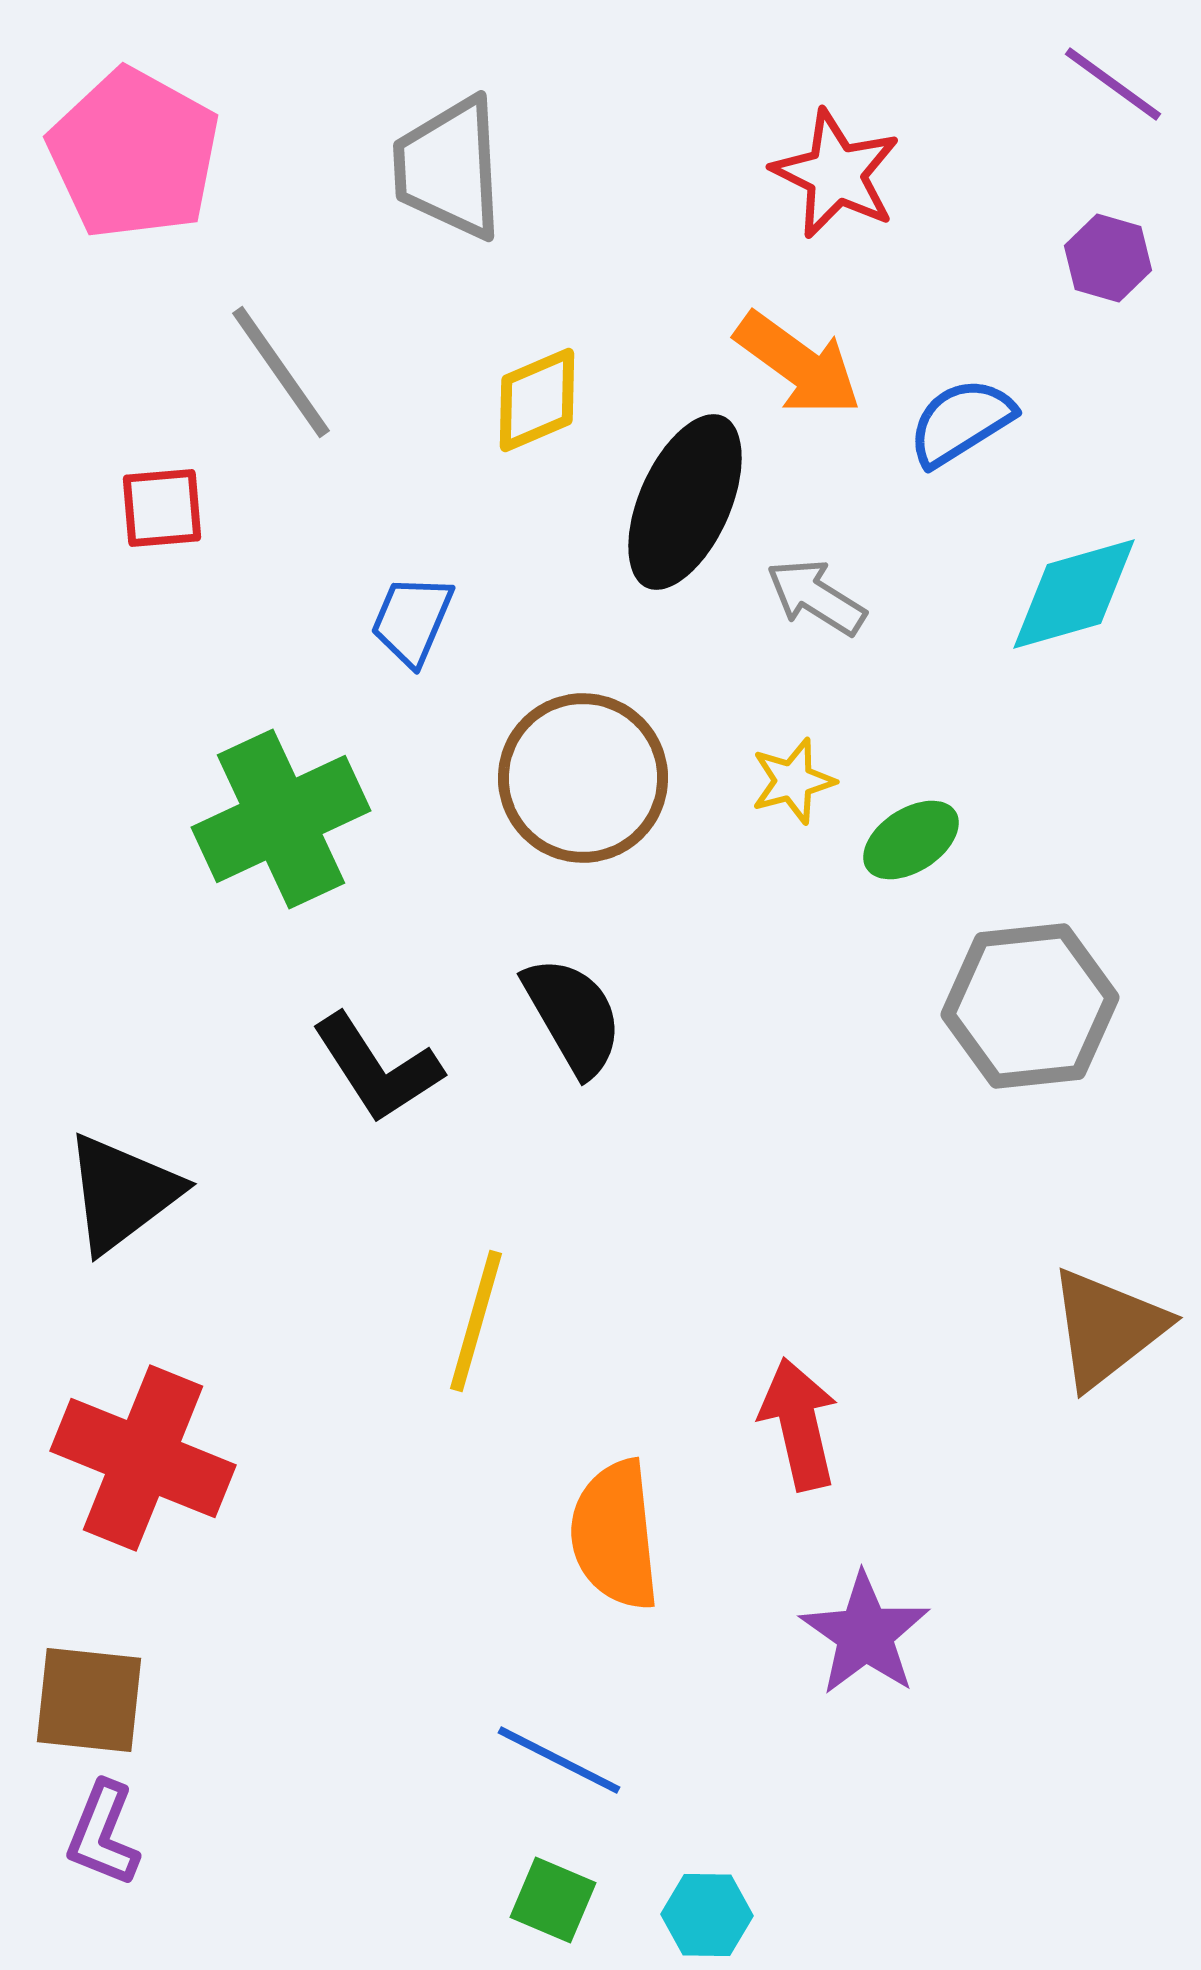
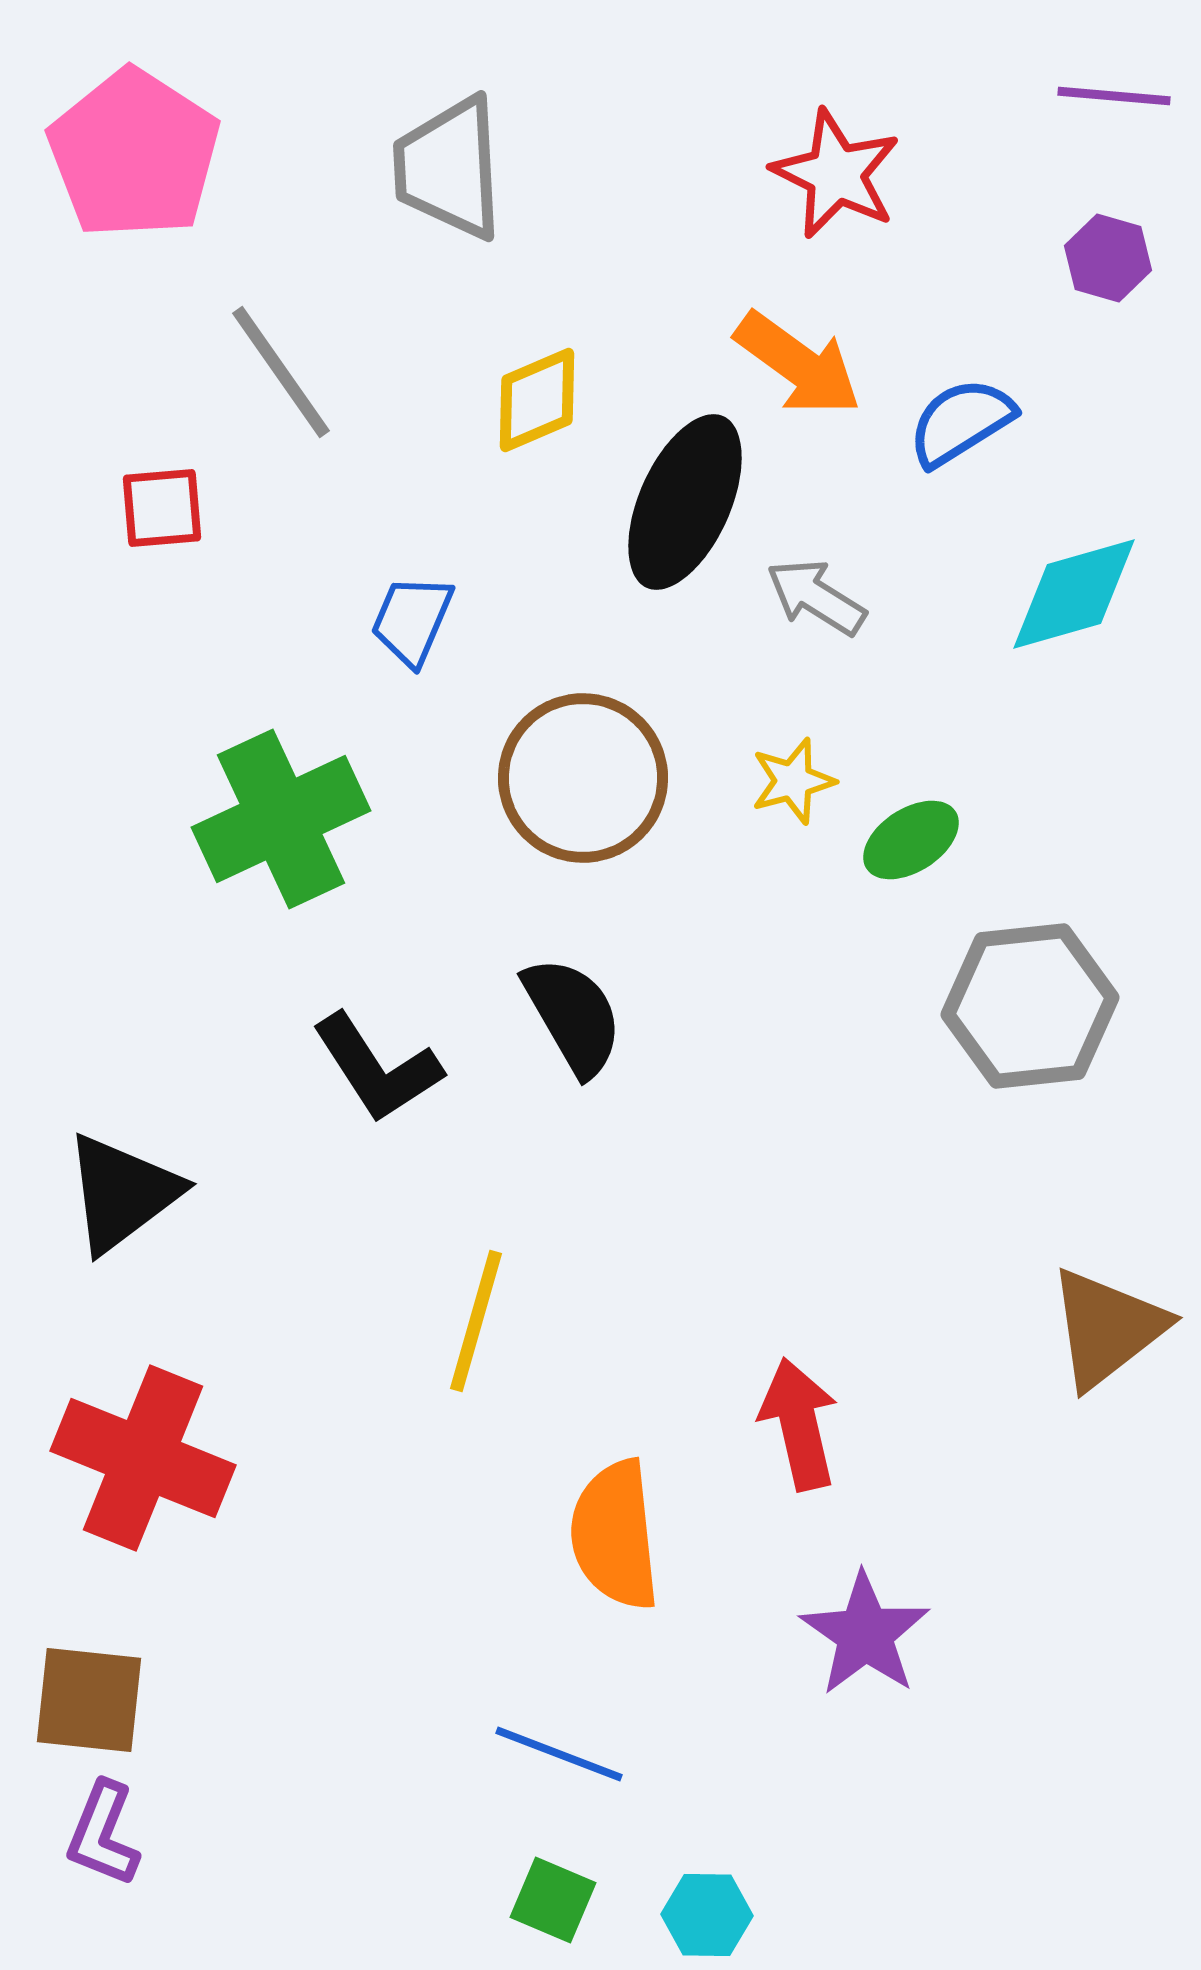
purple line: moved 1 px right, 12 px down; rotated 31 degrees counterclockwise
pink pentagon: rotated 4 degrees clockwise
blue line: moved 6 px up; rotated 6 degrees counterclockwise
